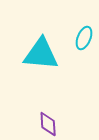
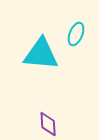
cyan ellipse: moved 8 px left, 4 px up
